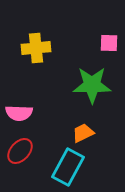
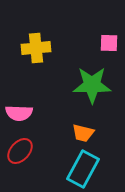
orange trapezoid: rotated 140 degrees counterclockwise
cyan rectangle: moved 15 px right, 2 px down
